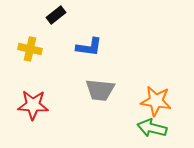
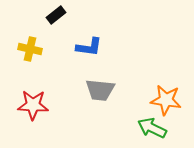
orange star: moved 10 px right, 1 px up
green arrow: rotated 12 degrees clockwise
